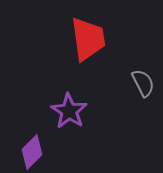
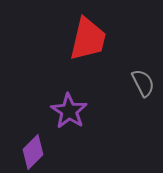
red trapezoid: rotated 21 degrees clockwise
purple diamond: moved 1 px right
